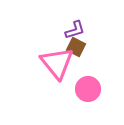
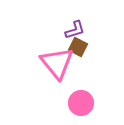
brown square: moved 2 px right
pink circle: moved 7 px left, 14 px down
